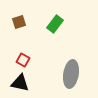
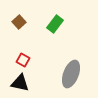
brown square: rotated 24 degrees counterclockwise
gray ellipse: rotated 12 degrees clockwise
